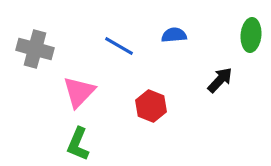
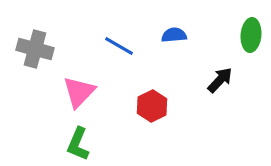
red hexagon: moved 1 px right; rotated 12 degrees clockwise
